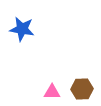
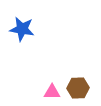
brown hexagon: moved 4 px left, 1 px up
